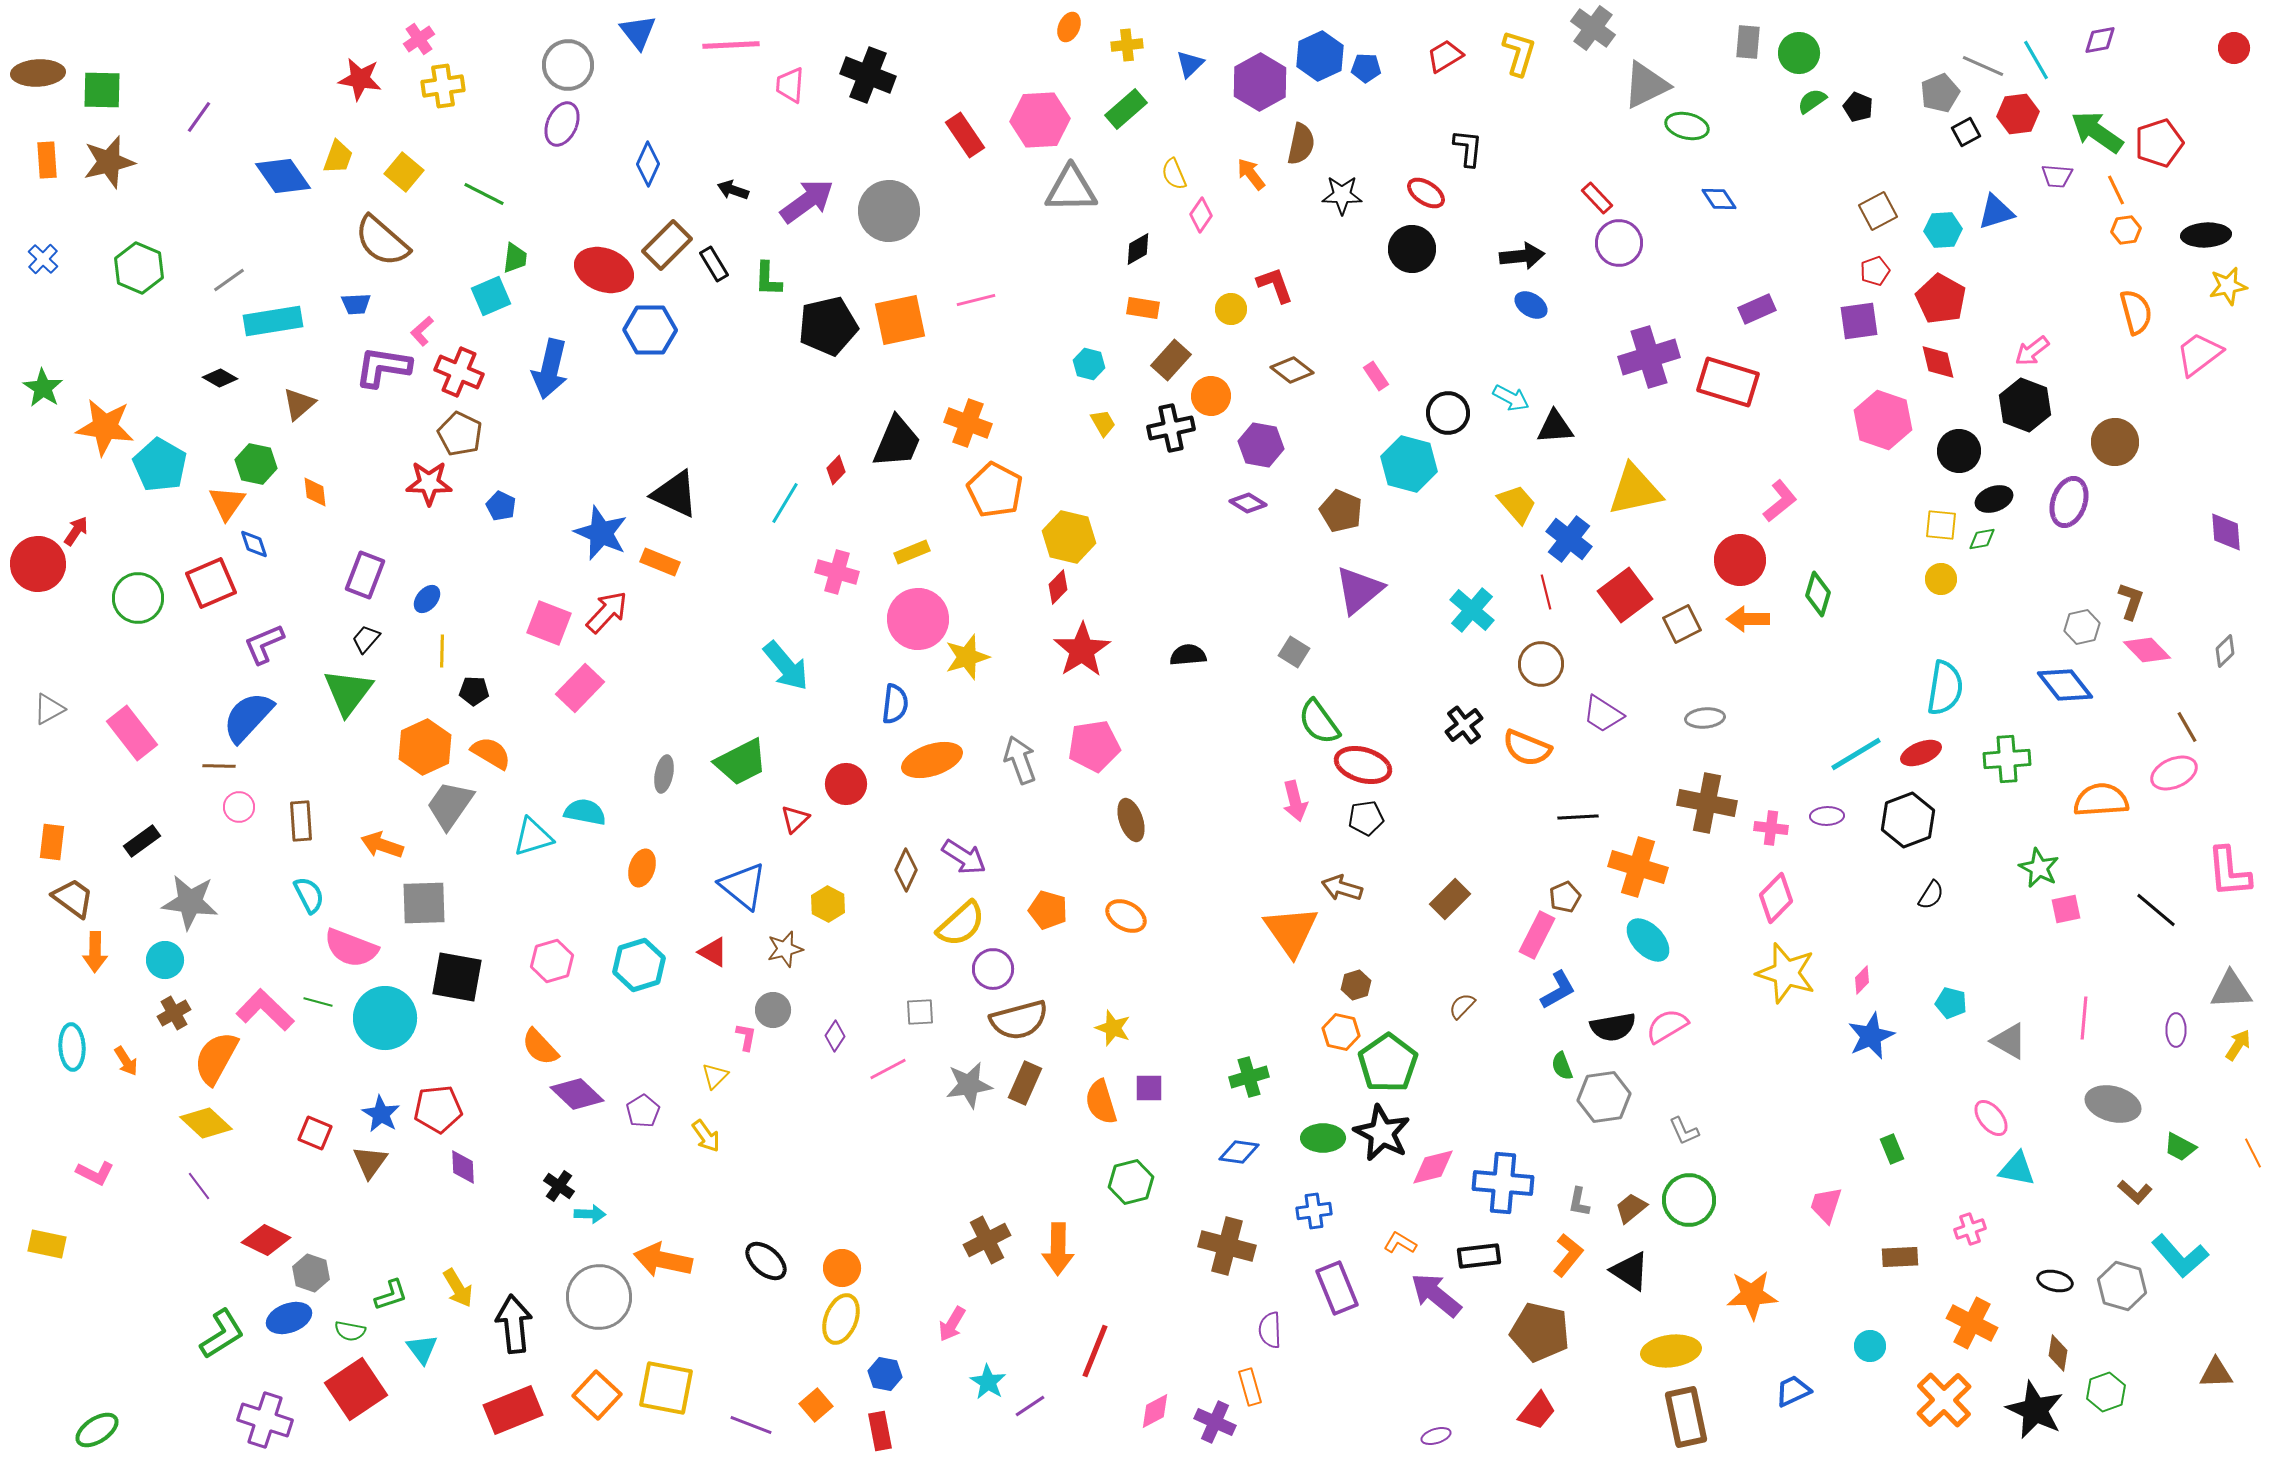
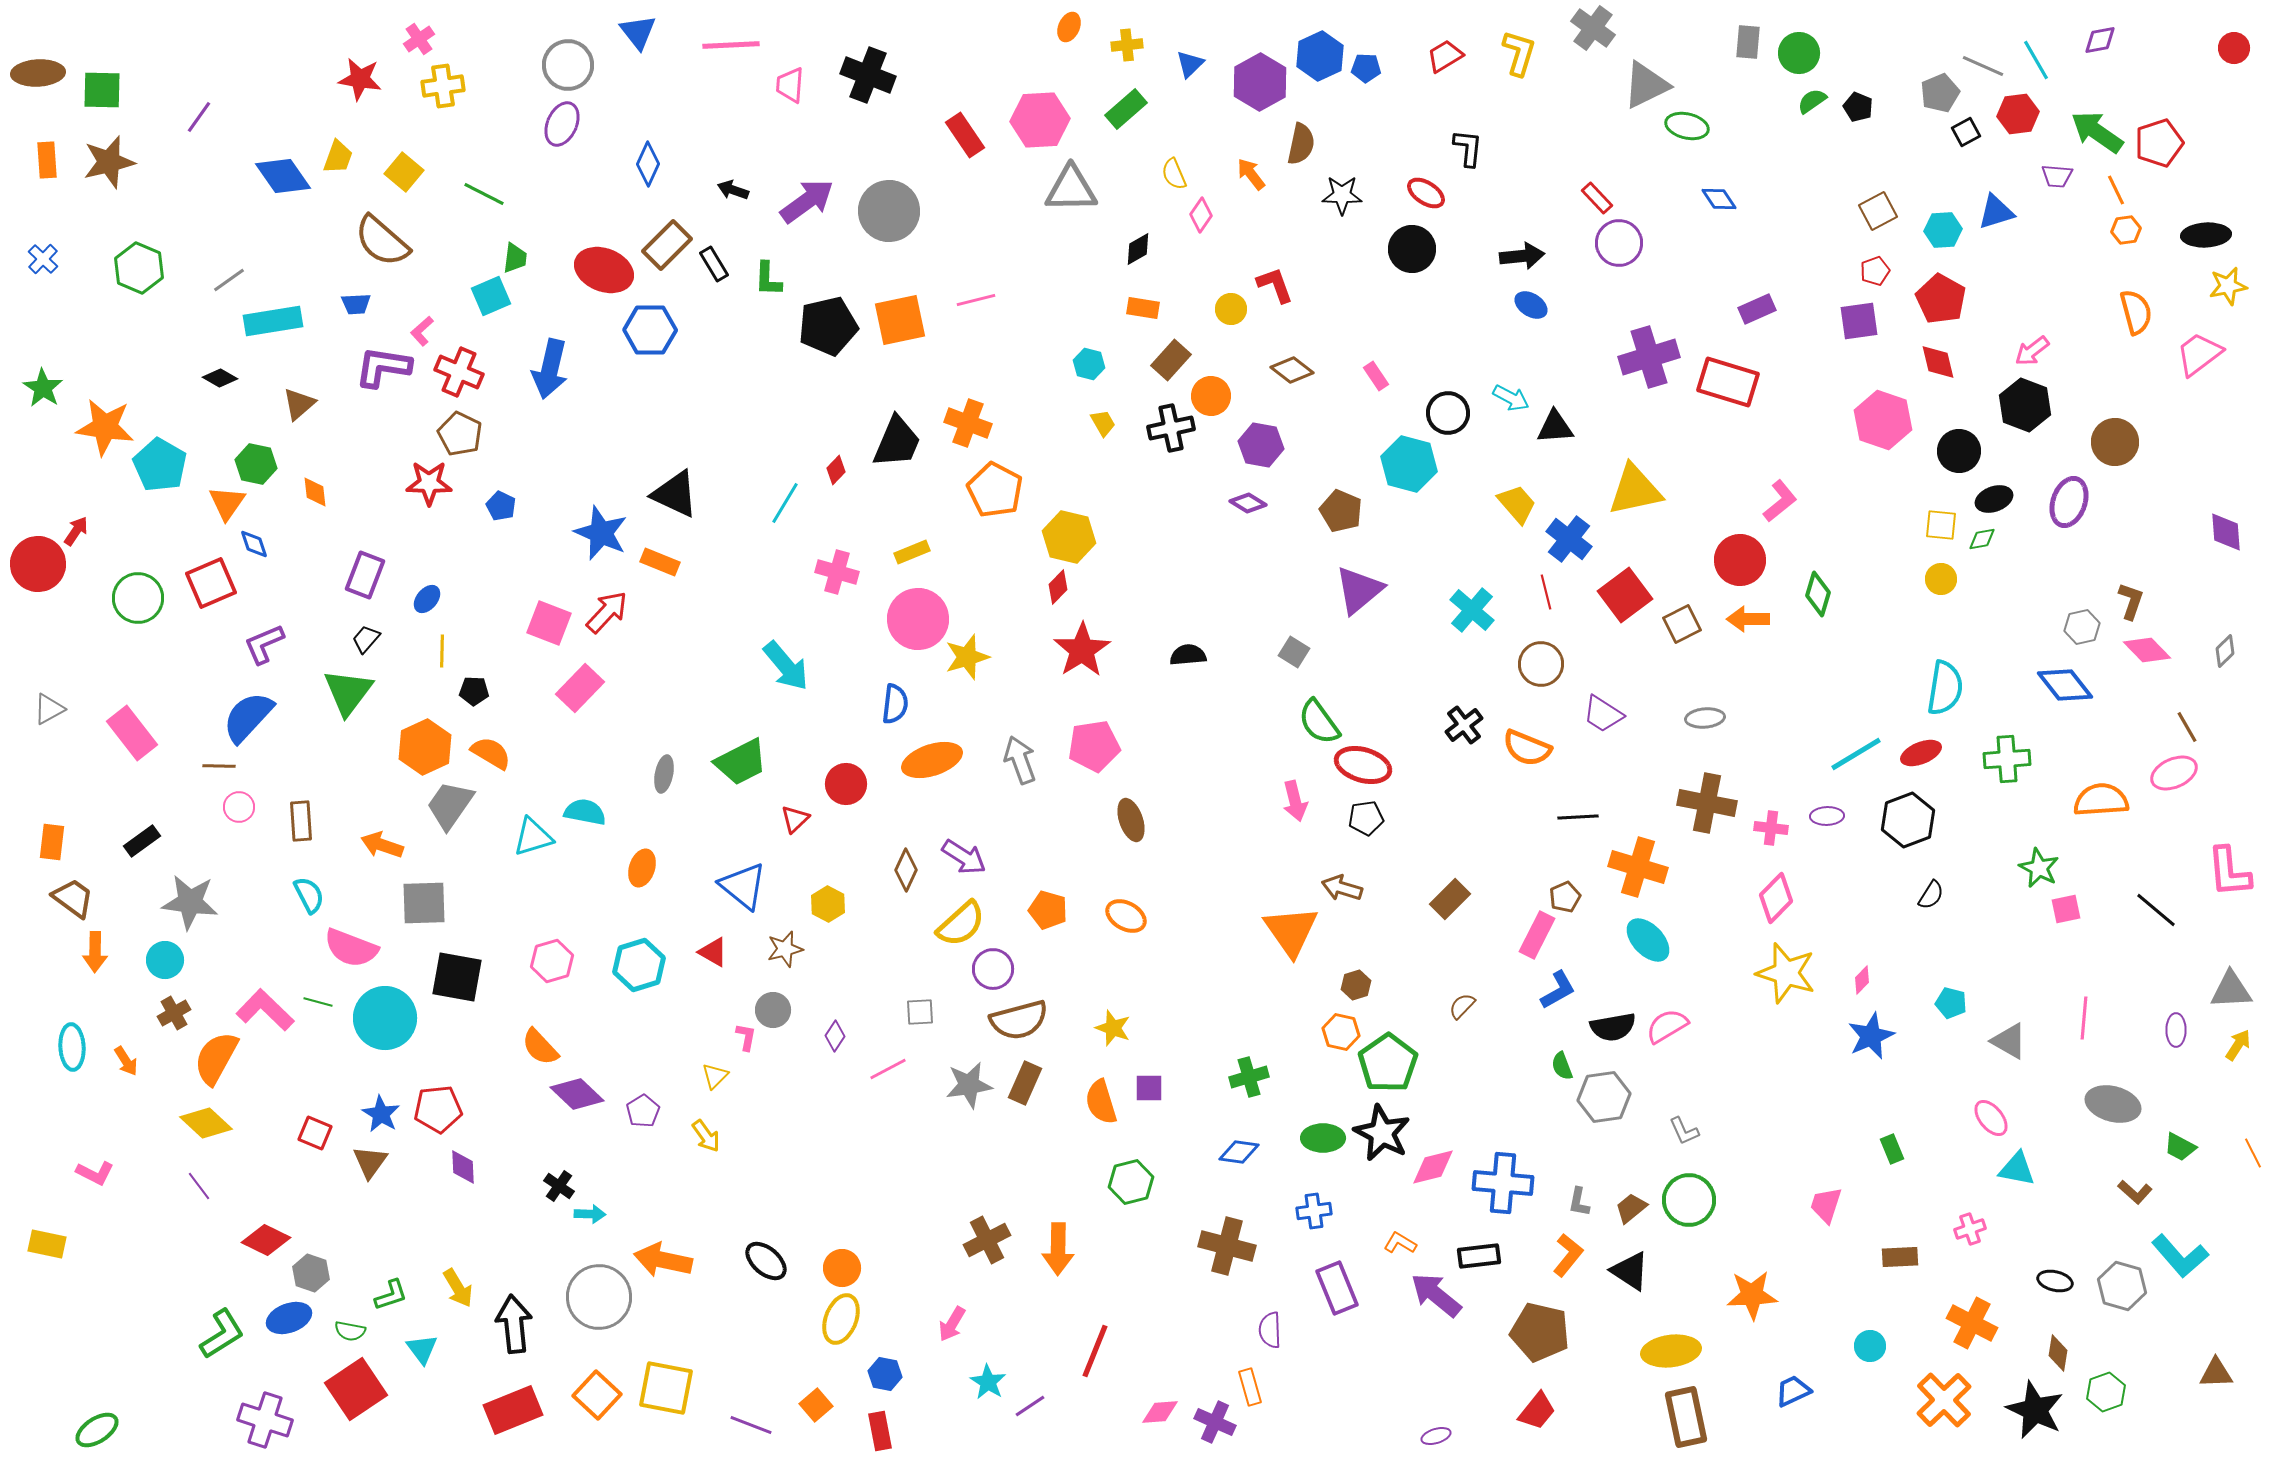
pink diamond at (1155, 1411): moved 5 px right, 1 px down; rotated 24 degrees clockwise
